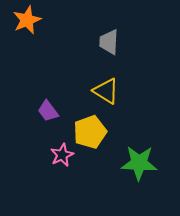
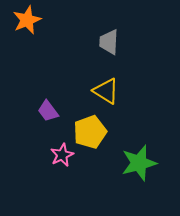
green star: rotated 18 degrees counterclockwise
